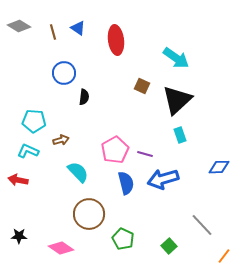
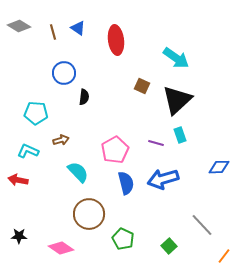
cyan pentagon: moved 2 px right, 8 px up
purple line: moved 11 px right, 11 px up
